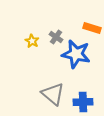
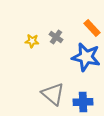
orange rectangle: rotated 30 degrees clockwise
yellow star: rotated 24 degrees counterclockwise
blue star: moved 10 px right, 3 px down
